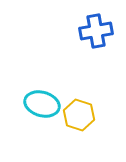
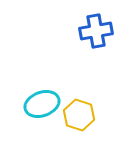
cyan ellipse: rotated 36 degrees counterclockwise
